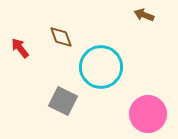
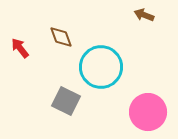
gray square: moved 3 px right
pink circle: moved 2 px up
